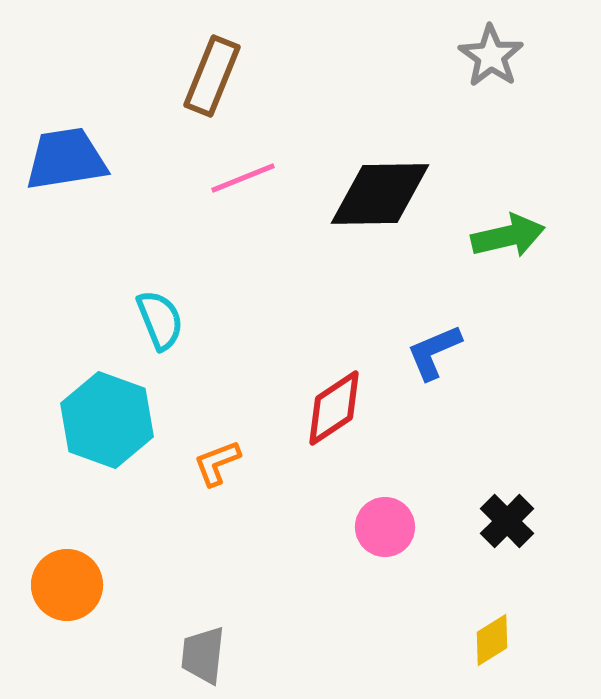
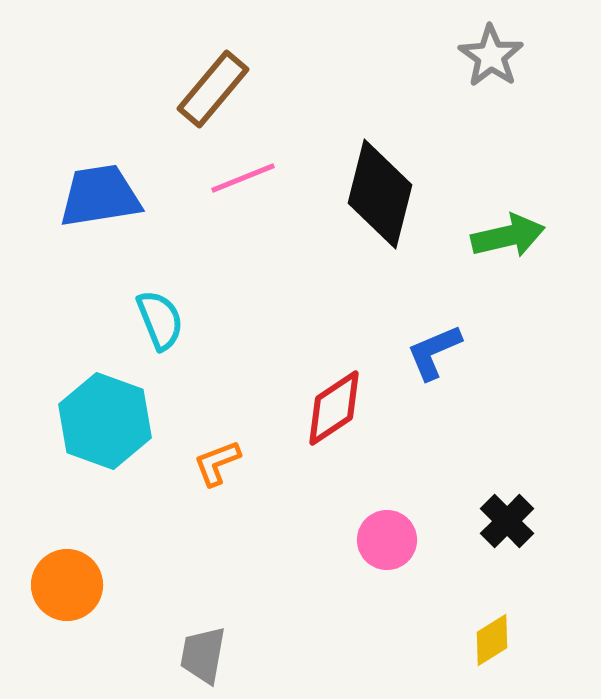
brown rectangle: moved 1 px right, 13 px down; rotated 18 degrees clockwise
blue trapezoid: moved 34 px right, 37 px down
black diamond: rotated 75 degrees counterclockwise
cyan hexagon: moved 2 px left, 1 px down
pink circle: moved 2 px right, 13 px down
gray trapezoid: rotated 4 degrees clockwise
